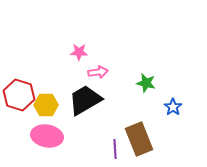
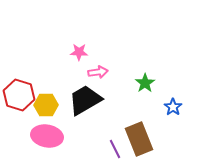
green star: moved 1 px left; rotated 24 degrees clockwise
purple line: rotated 24 degrees counterclockwise
